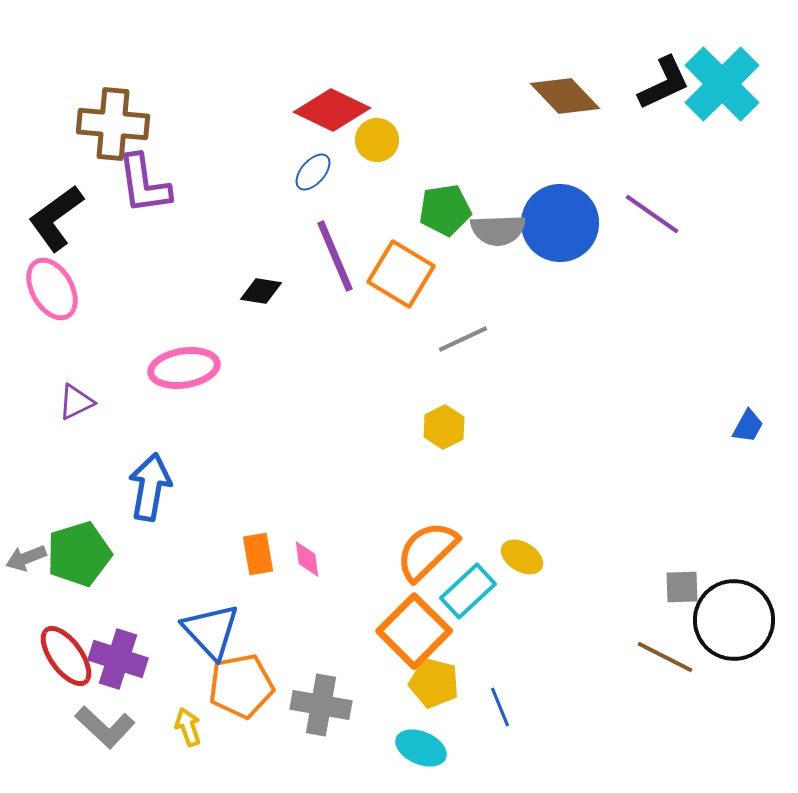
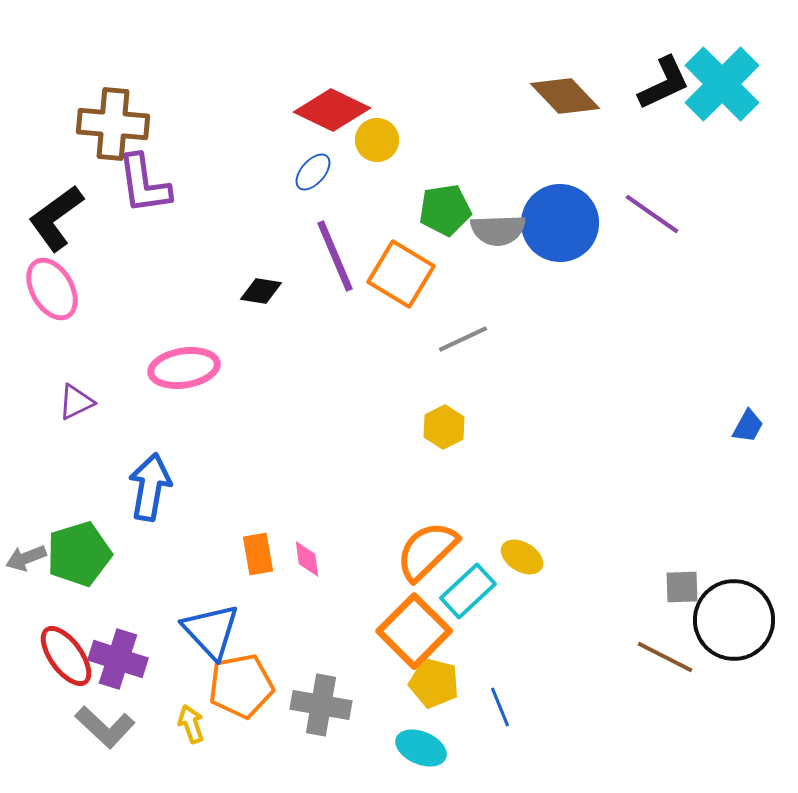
yellow arrow at (188, 727): moved 3 px right, 3 px up
